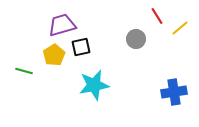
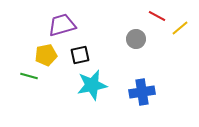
red line: rotated 30 degrees counterclockwise
black square: moved 1 px left, 8 px down
yellow pentagon: moved 8 px left; rotated 20 degrees clockwise
green line: moved 5 px right, 5 px down
cyan star: moved 2 px left
blue cross: moved 32 px left
